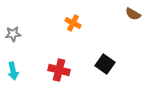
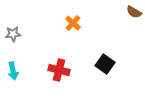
brown semicircle: moved 1 px right, 2 px up
orange cross: rotated 14 degrees clockwise
